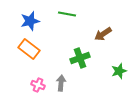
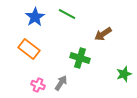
green line: rotated 18 degrees clockwise
blue star: moved 5 px right, 4 px up; rotated 18 degrees counterclockwise
green cross: rotated 36 degrees clockwise
green star: moved 5 px right, 3 px down
gray arrow: rotated 28 degrees clockwise
